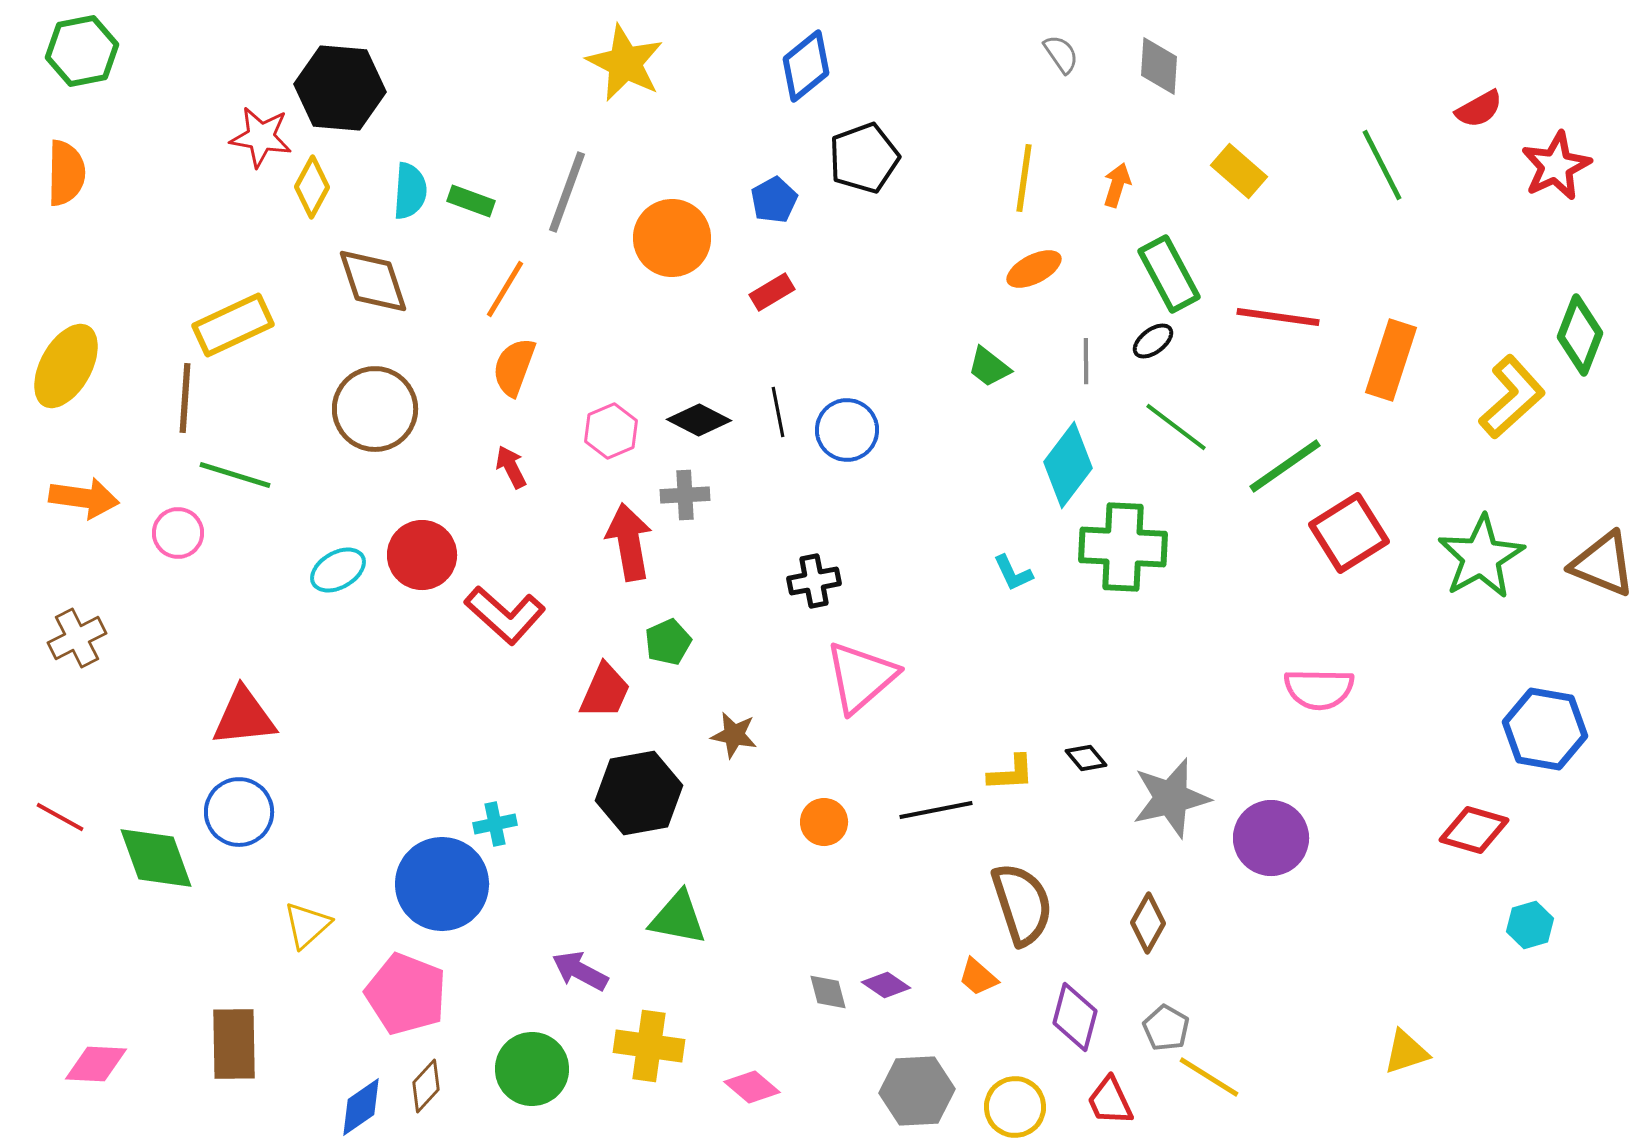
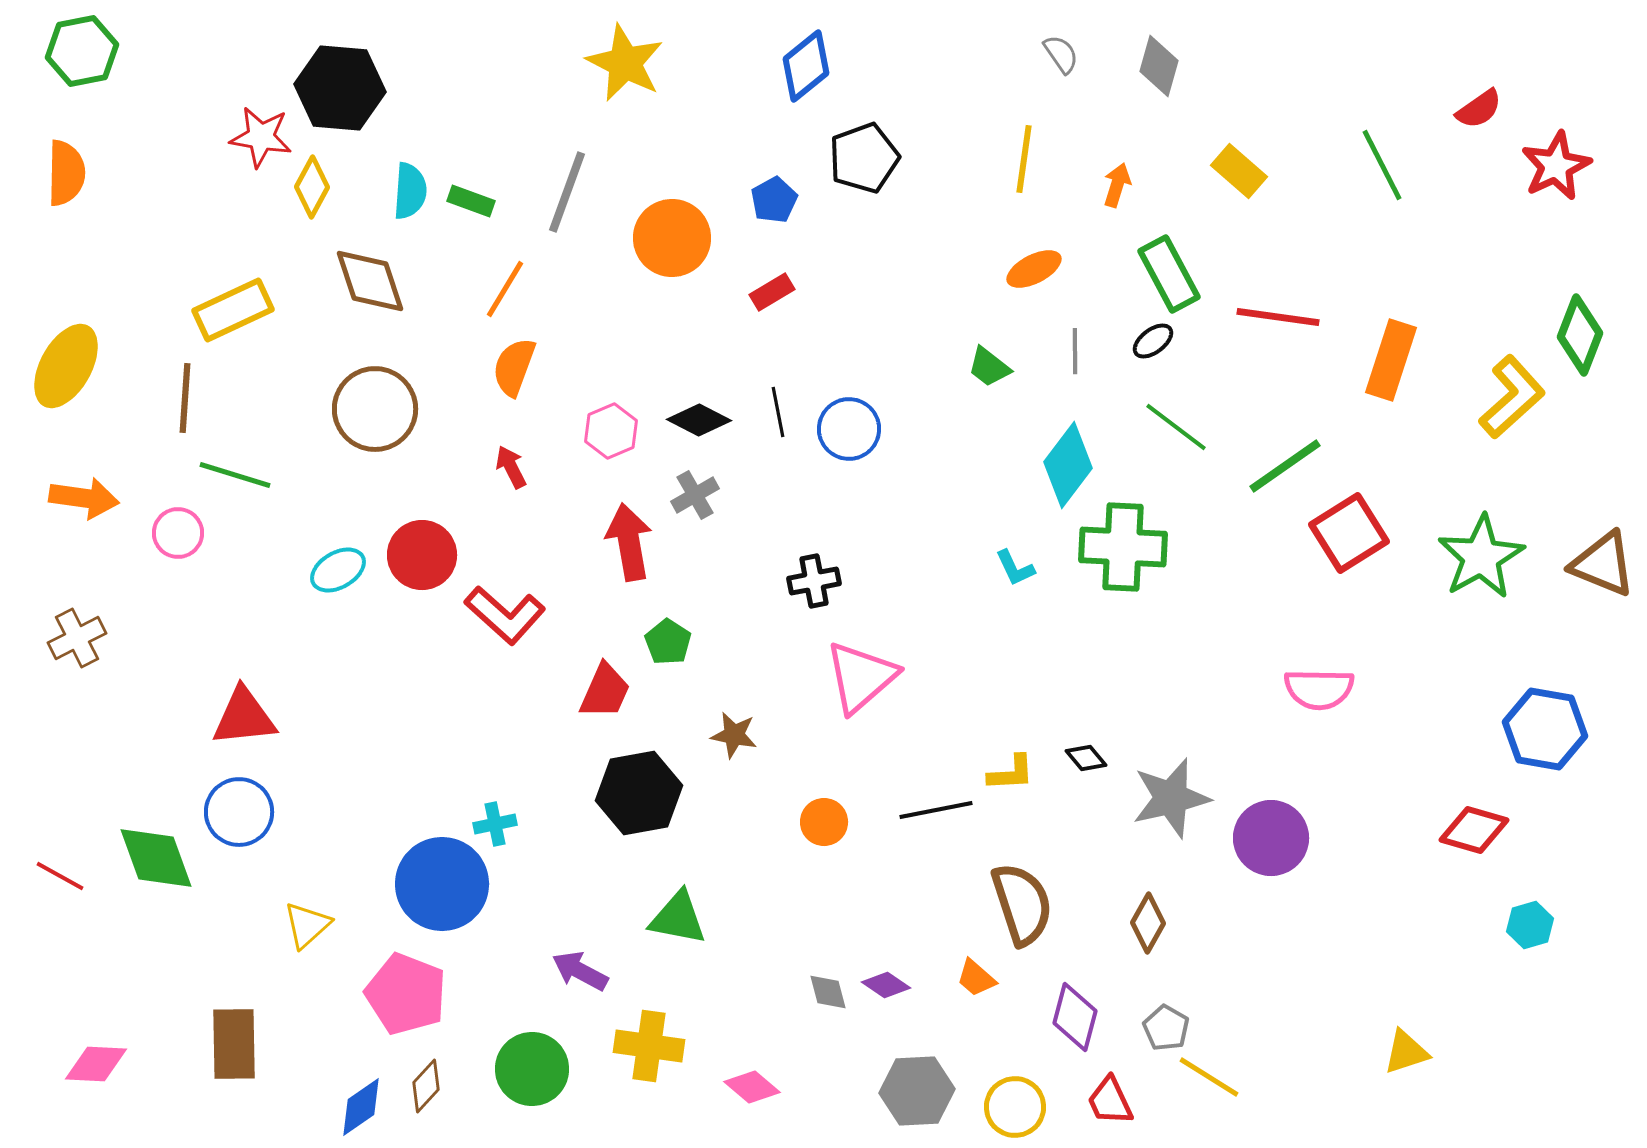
gray diamond at (1159, 66): rotated 12 degrees clockwise
red semicircle at (1479, 109): rotated 6 degrees counterclockwise
yellow line at (1024, 178): moved 19 px up
brown diamond at (373, 281): moved 3 px left
yellow rectangle at (233, 325): moved 15 px up
gray line at (1086, 361): moved 11 px left, 10 px up
blue circle at (847, 430): moved 2 px right, 1 px up
gray cross at (685, 495): moved 10 px right; rotated 27 degrees counterclockwise
cyan L-shape at (1013, 573): moved 2 px right, 5 px up
green pentagon at (668, 642): rotated 15 degrees counterclockwise
red line at (60, 817): moved 59 px down
orange trapezoid at (978, 977): moved 2 px left, 1 px down
